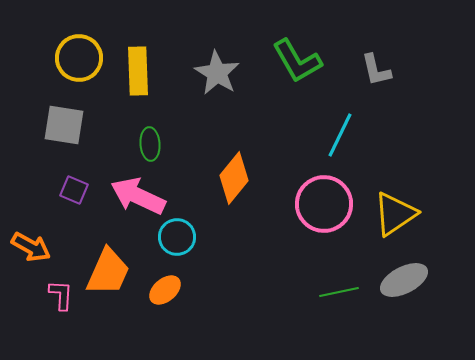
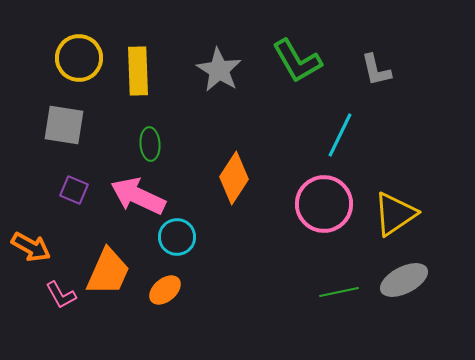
gray star: moved 2 px right, 3 px up
orange diamond: rotated 6 degrees counterclockwise
pink L-shape: rotated 148 degrees clockwise
